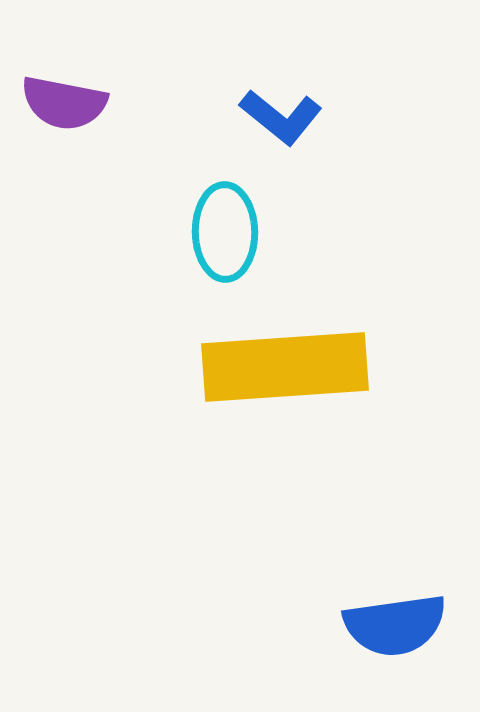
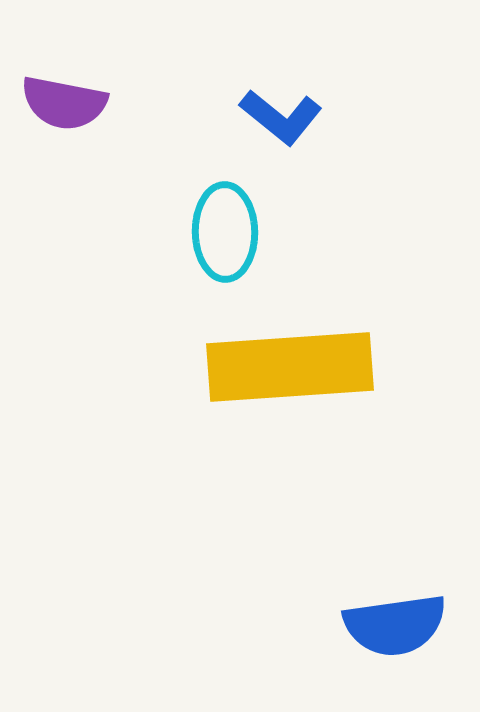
yellow rectangle: moved 5 px right
